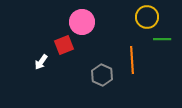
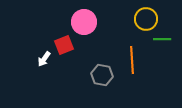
yellow circle: moved 1 px left, 2 px down
pink circle: moved 2 px right
white arrow: moved 3 px right, 3 px up
gray hexagon: rotated 15 degrees counterclockwise
